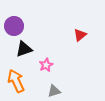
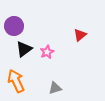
black triangle: rotated 18 degrees counterclockwise
pink star: moved 1 px right, 13 px up
gray triangle: moved 1 px right, 3 px up
